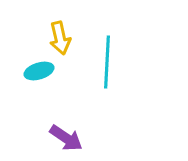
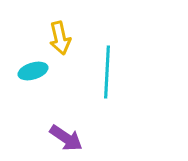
cyan line: moved 10 px down
cyan ellipse: moved 6 px left
